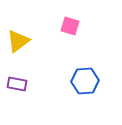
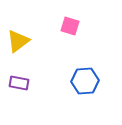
purple rectangle: moved 2 px right, 1 px up
